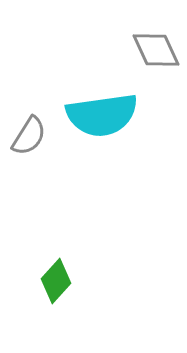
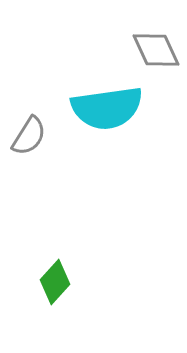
cyan semicircle: moved 5 px right, 7 px up
green diamond: moved 1 px left, 1 px down
